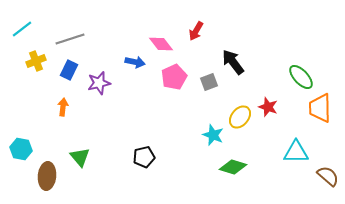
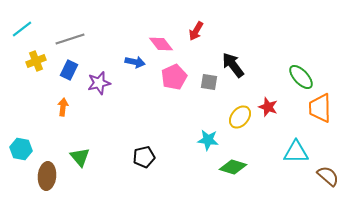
black arrow: moved 3 px down
gray square: rotated 30 degrees clockwise
cyan star: moved 5 px left, 5 px down; rotated 15 degrees counterclockwise
